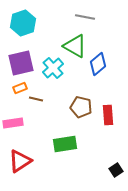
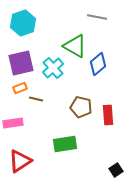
gray line: moved 12 px right
